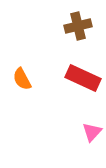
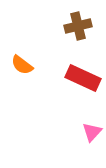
orange semicircle: moved 14 px up; rotated 25 degrees counterclockwise
